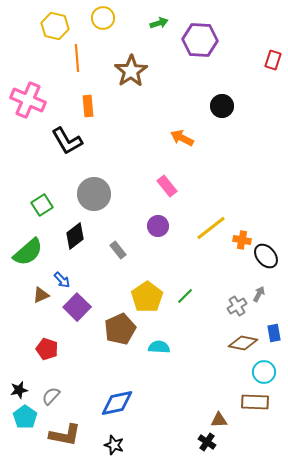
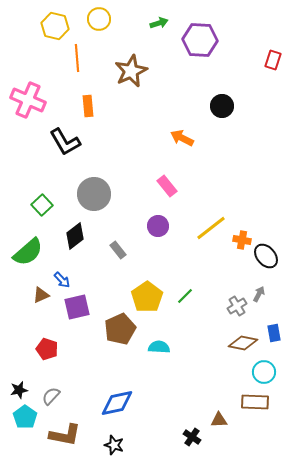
yellow circle at (103, 18): moved 4 px left, 1 px down
brown star at (131, 71): rotated 8 degrees clockwise
black L-shape at (67, 141): moved 2 px left, 1 px down
green square at (42, 205): rotated 10 degrees counterclockwise
purple square at (77, 307): rotated 32 degrees clockwise
black cross at (207, 442): moved 15 px left, 5 px up
